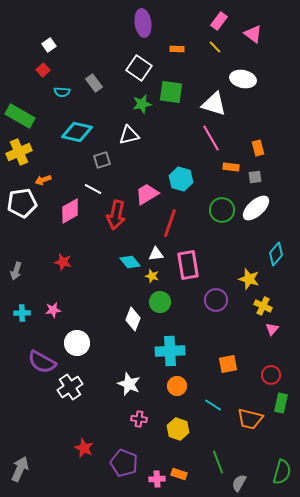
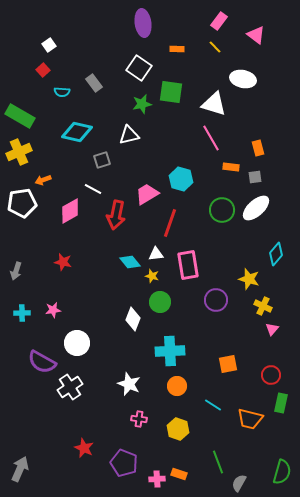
pink triangle at (253, 34): moved 3 px right, 1 px down
